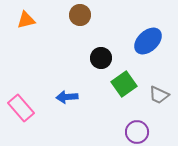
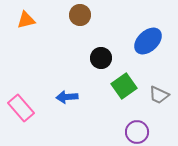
green square: moved 2 px down
